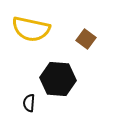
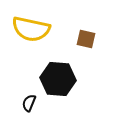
brown square: rotated 24 degrees counterclockwise
black semicircle: rotated 18 degrees clockwise
